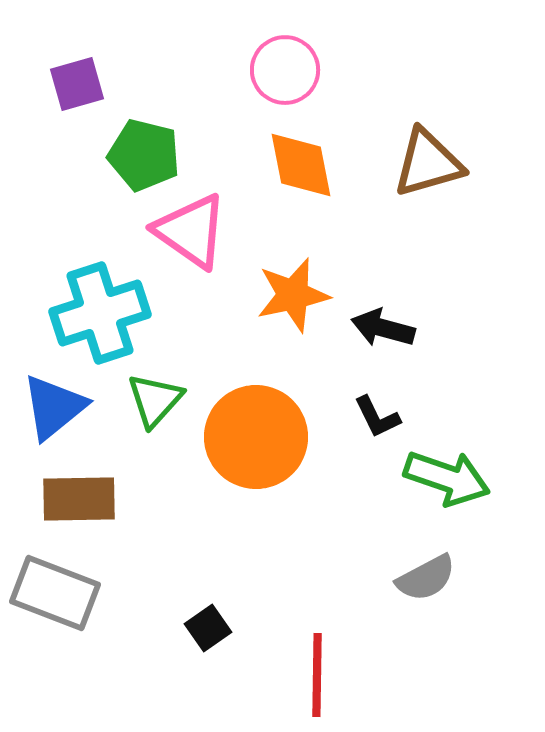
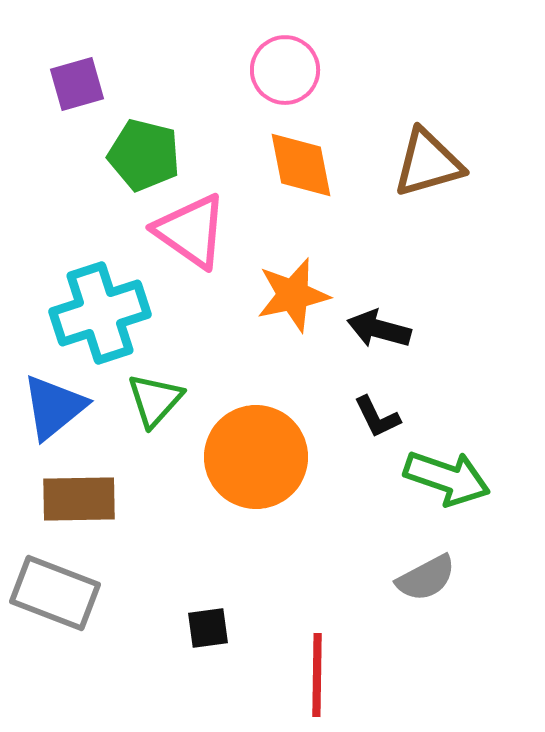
black arrow: moved 4 px left, 1 px down
orange circle: moved 20 px down
black square: rotated 27 degrees clockwise
